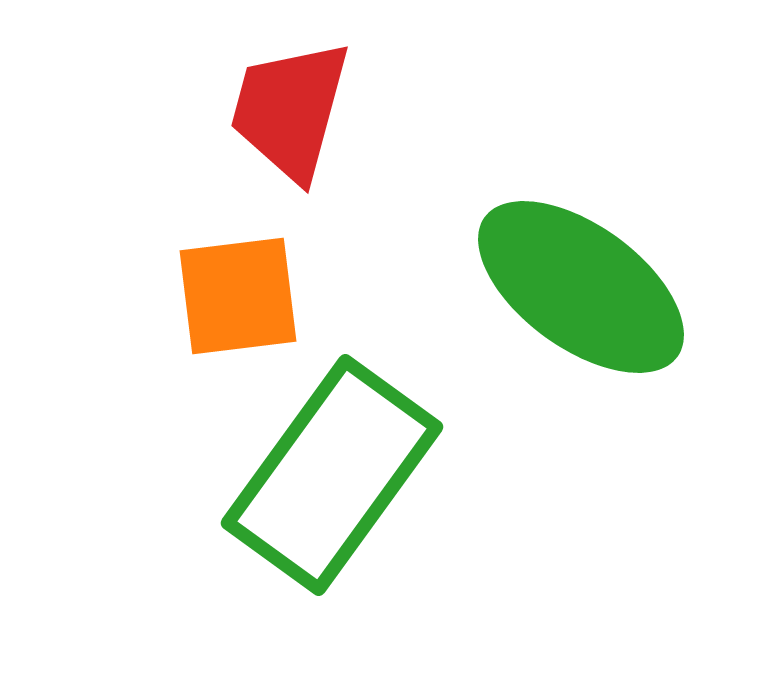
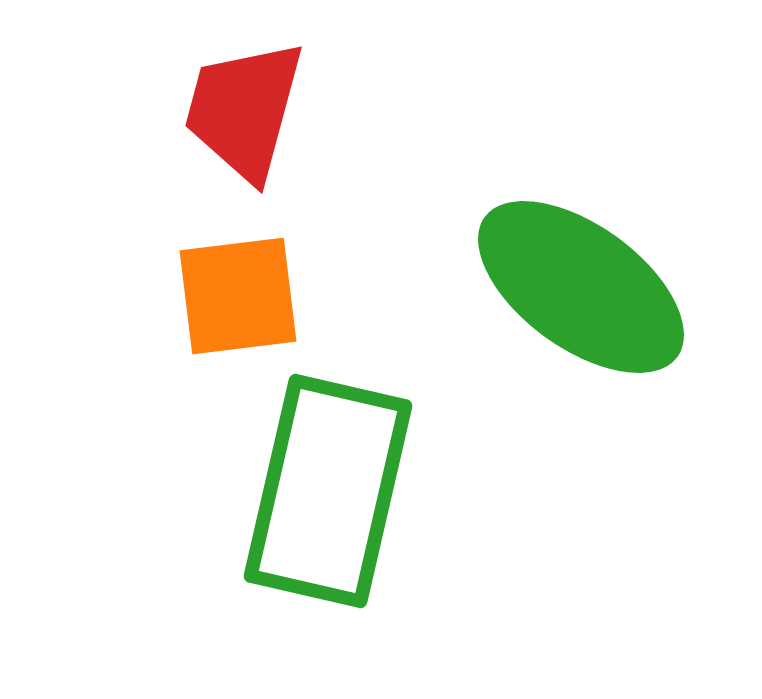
red trapezoid: moved 46 px left
green rectangle: moved 4 px left, 16 px down; rotated 23 degrees counterclockwise
